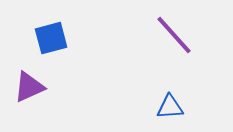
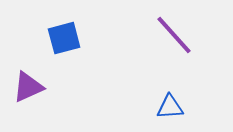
blue square: moved 13 px right
purple triangle: moved 1 px left
